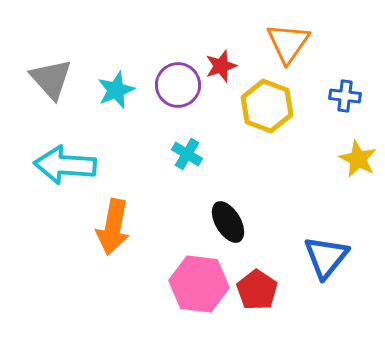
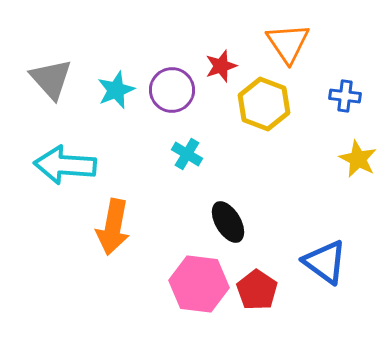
orange triangle: rotated 9 degrees counterclockwise
purple circle: moved 6 px left, 5 px down
yellow hexagon: moved 3 px left, 2 px up
blue triangle: moved 1 px left, 5 px down; rotated 33 degrees counterclockwise
